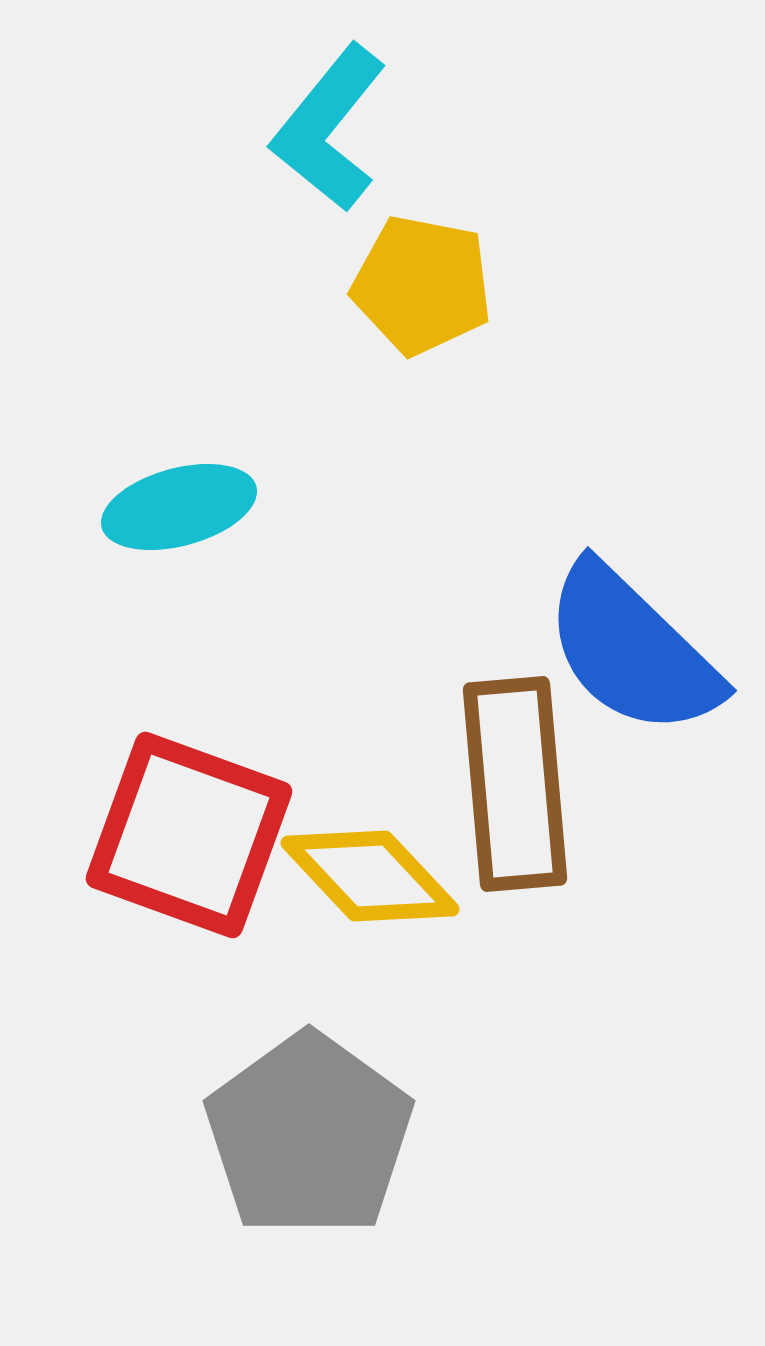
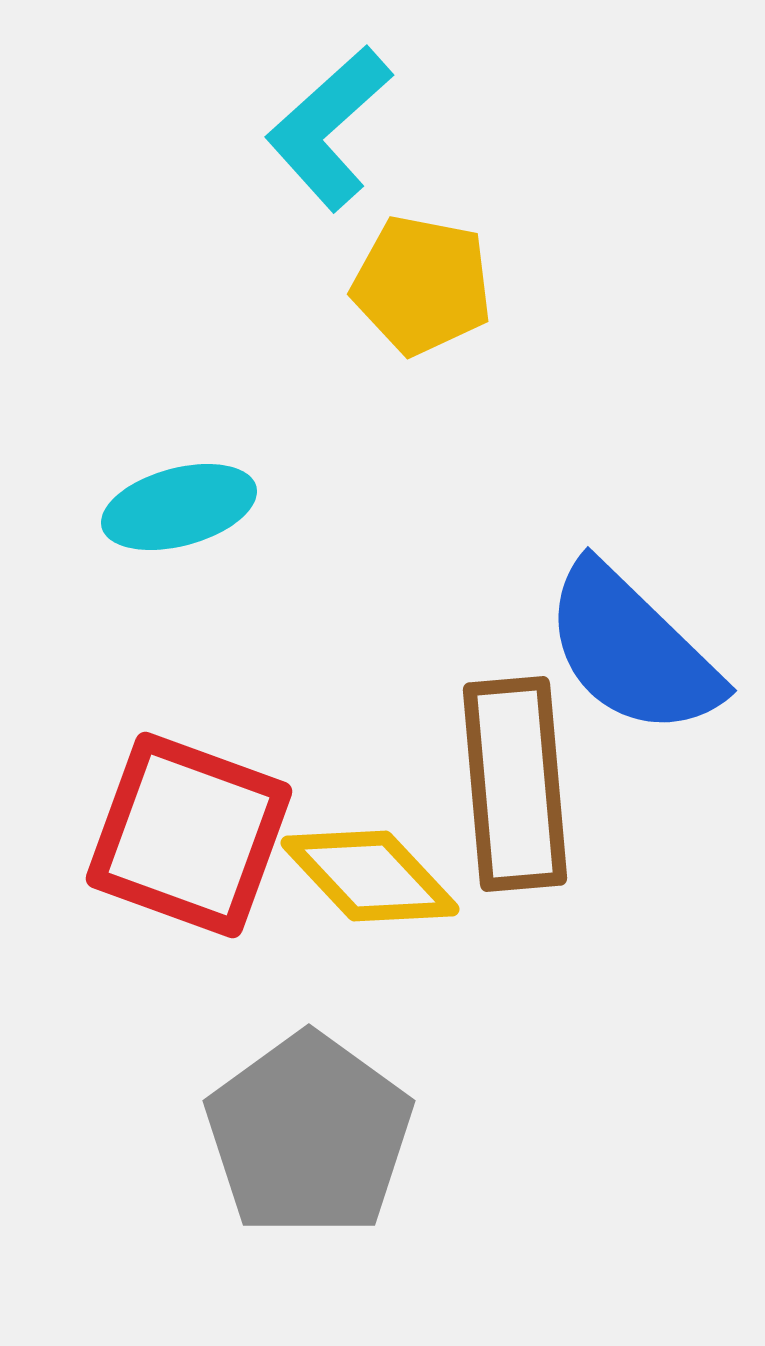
cyan L-shape: rotated 9 degrees clockwise
